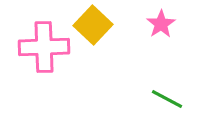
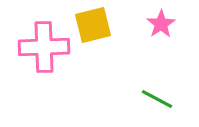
yellow square: rotated 33 degrees clockwise
green line: moved 10 px left
